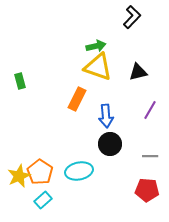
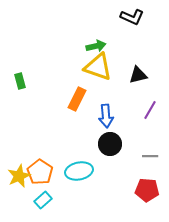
black L-shape: rotated 70 degrees clockwise
black triangle: moved 3 px down
